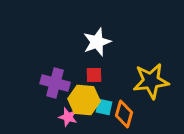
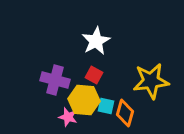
white star: moved 1 px left, 1 px up; rotated 8 degrees counterclockwise
red square: rotated 30 degrees clockwise
purple cross: moved 3 px up
cyan square: moved 2 px right, 1 px up
orange diamond: moved 1 px right, 1 px up
